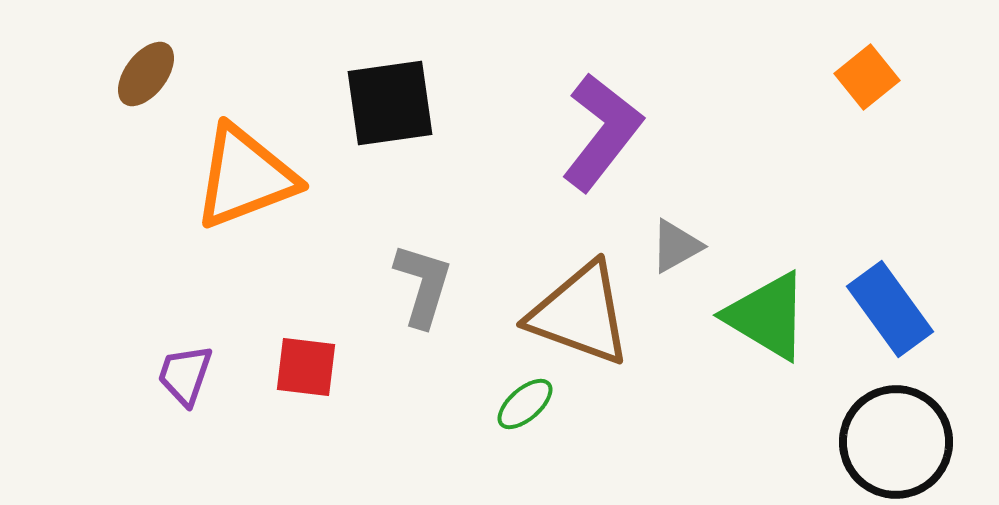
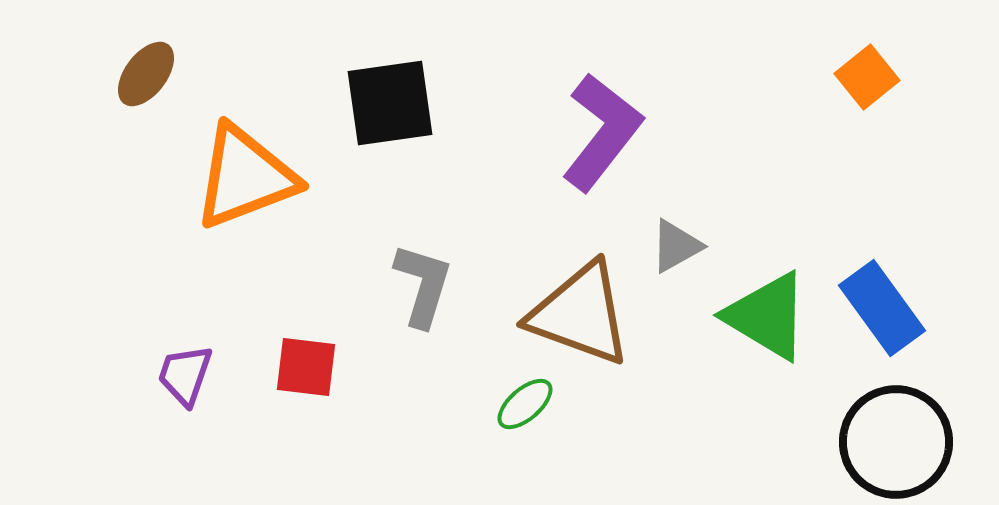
blue rectangle: moved 8 px left, 1 px up
